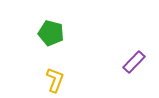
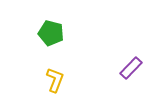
purple rectangle: moved 3 px left, 6 px down
